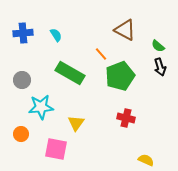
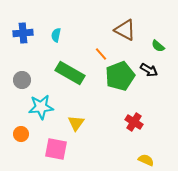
cyan semicircle: rotated 136 degrees counterclockwise
black arrow: moved 11 px left, 3 px down; rotated 42 degrees counterclockwise
red cross: moved 8 px right, 4 px down; rotated 18 degrees clockwise
